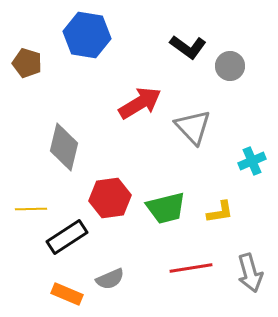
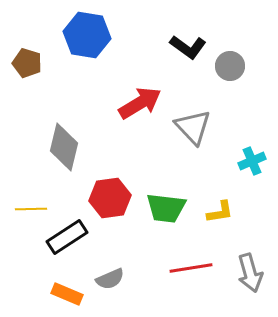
green trapezoid: rotated 21 degrees clockwise
